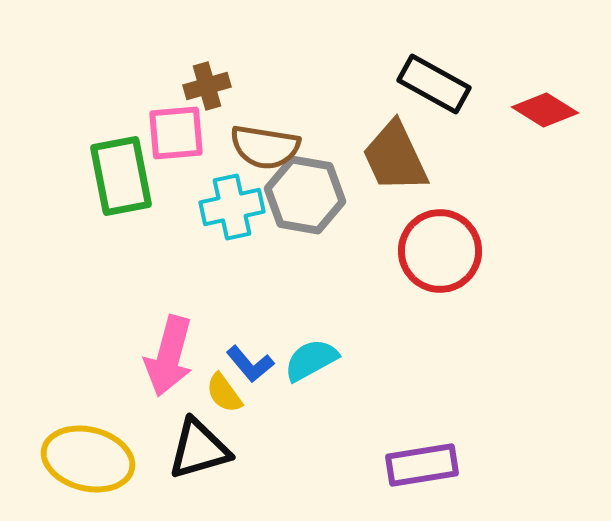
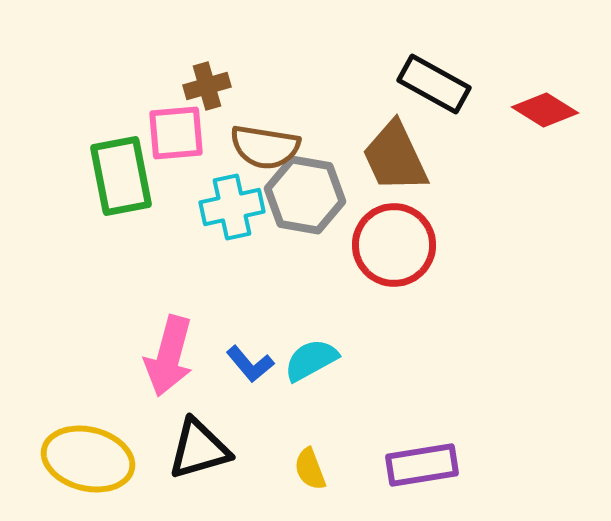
red circle: moved 46 px left, 6 px up
yellow semicircle: moved 86 px right, 76 px down; rotated 15 degrees clockwise
